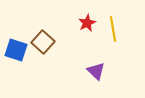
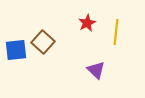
yellow line: moved 3 px right, 3 px down; rotated 15 degrees clockwise
blue square: rotated 25 degrees counterclockwise
purple triangle: moved 1 px up
